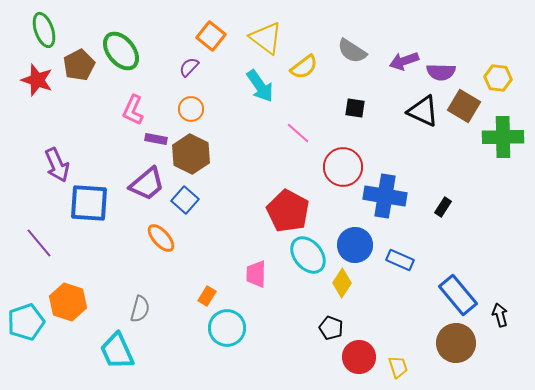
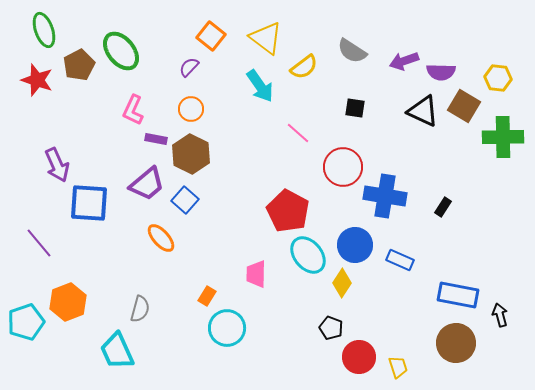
blue rectangle at (458, 295): rotated 39 degrees counterclockwise
orange hexagon at (68, 302): rotated 21 degrees clockwise
